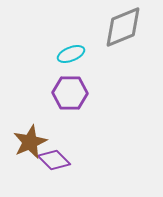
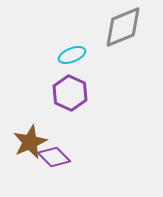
cyan ellipse: moved 1 px right, 1 px down
purple hexagon: rotated 24 degrees clockwise
purple diamond: moved 3 px up
